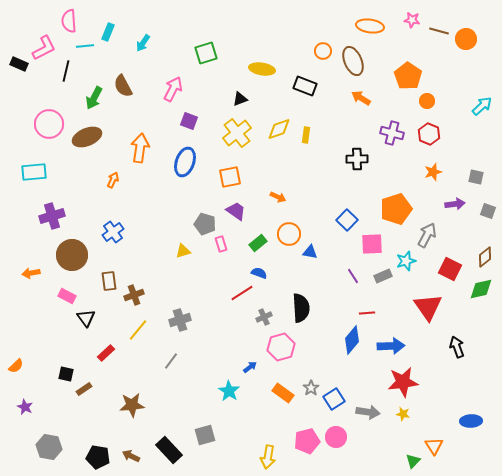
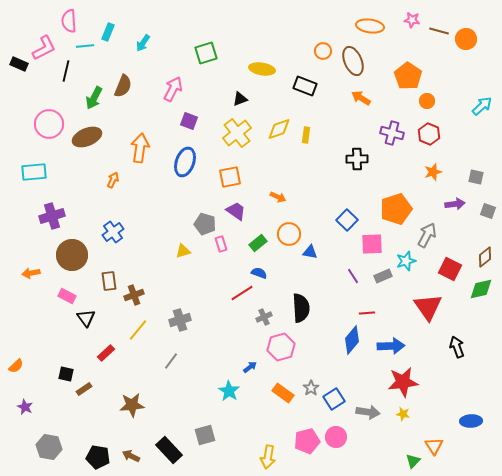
brown semicircle at (123, 86): rotated 130 degrees counterclockwise
